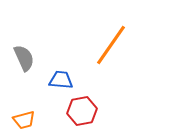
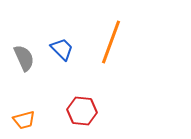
orange line: moved 3 px up; rotated 15 degrees counterclockwise
blue trapezoid: moved 1 px right, 31 px up; rotated 40 degrees clockwise
red hexagon: rotated 16 degrees clockwise
